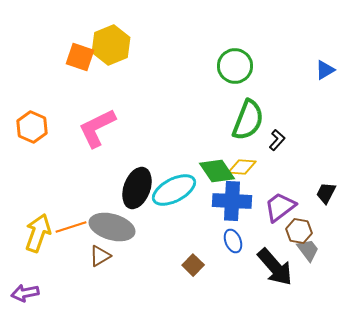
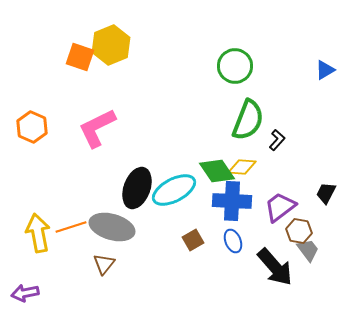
yellow arrow: rotated 30 degrees counterclockwise
brown triangle: moved 4 px right, 8 px down; rotated 20 degrees counterclockwise
brown square: moved 25 px up; rotated 15 degrees clockwise
